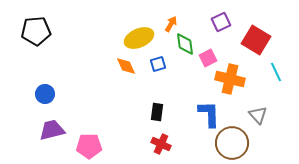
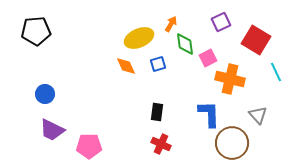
purple trapezoid: rotated 140 degrees counterclockwise
